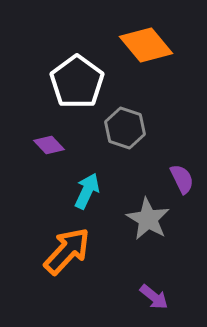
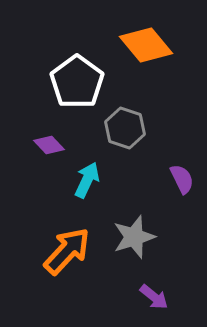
cyan arrow: moved 11 px up
gray star: moved 14 px left, 18 px down; rotated 24 degrees clockwise
